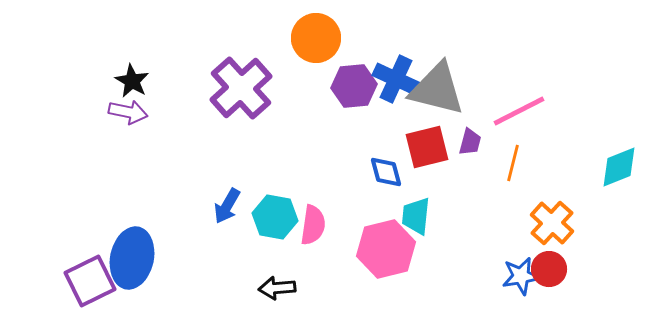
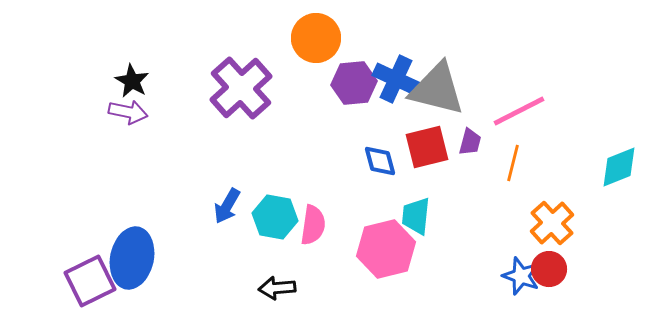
purple hexagon: moved 3 px up
blue diamond: moved 6 px left, 11 px up
orange cross: rotated 6 degrees clockwise
blue star: rotated 30 degrees clockwise
